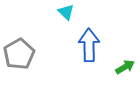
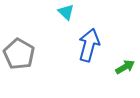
blue arrow: rotated 16 degrees clockwise
gray pentagon: rotated 12 degrees counterclockwise
